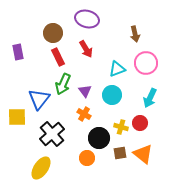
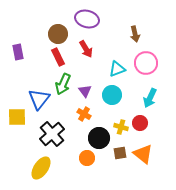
brown circle: moved 5 px right, 1 px down
